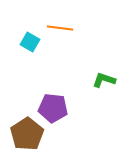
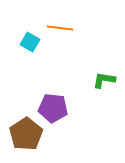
green L-shape: rotated 10 degrees counterclockwise
brown pentagon: moved 1 px left
